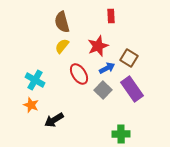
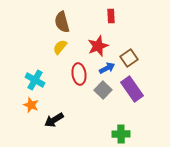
yellow semicircle: moved 2 px left, 1 px down
brown square: rotated 24 degrees clockwise
red ellipse: rotated 25 degrees clockwise
